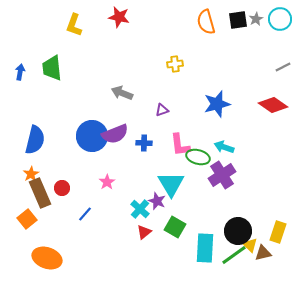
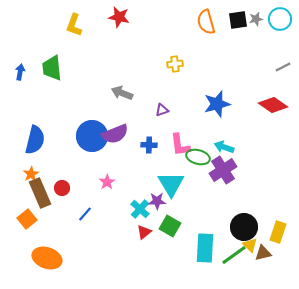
gray star: rotated 16 degrees clockwise
blue cross: moved 5 px right, 2 px down
purple cross: moved 1 px right, 5 px up
purple star: rotated 24 degrees counterclockwise
green square: moved 5 px left, 1 px up
black circle: moved 6 px right, 4 px up
